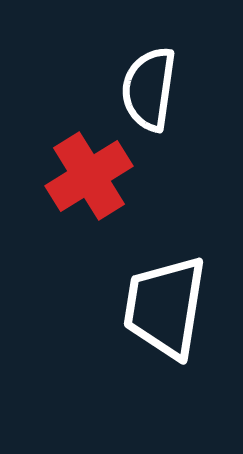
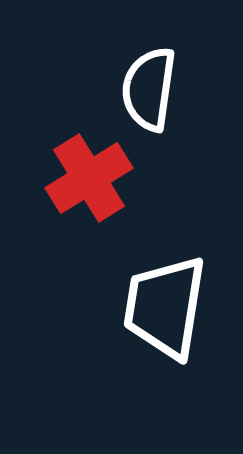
red cross: moved 2 px down
